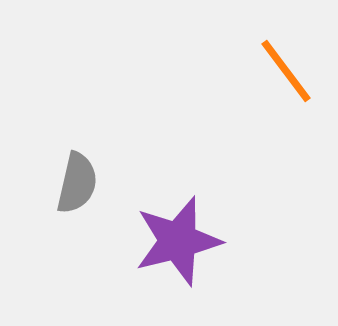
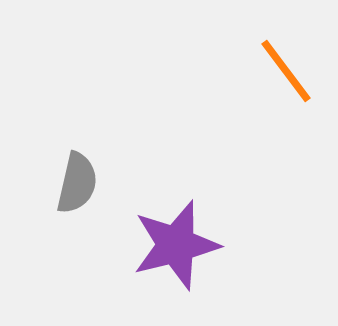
purple star: moved 2 px left, 4 px down
